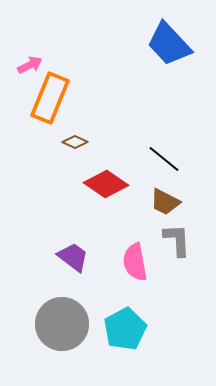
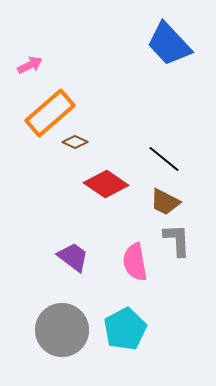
orange rectangle: moved 15 px down; rotated 27 degrees clockwise
gray circle: moved 6 px down
